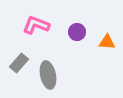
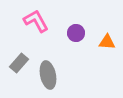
pink L-shape: moved 4 px up; rotated 40 degrees clockwise
purple circle: moved 1 px left, 1 px down
